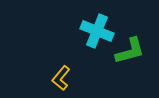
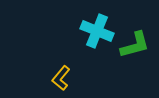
green L-shape: moved 5 px right, 6 px up
